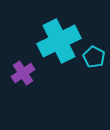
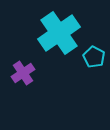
cyan cross: moved 8 px up; rotated 9 degrees counterclockwise
